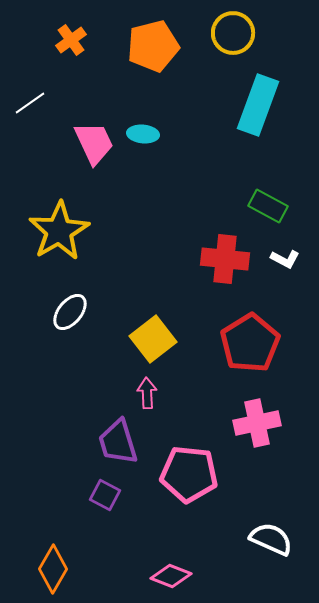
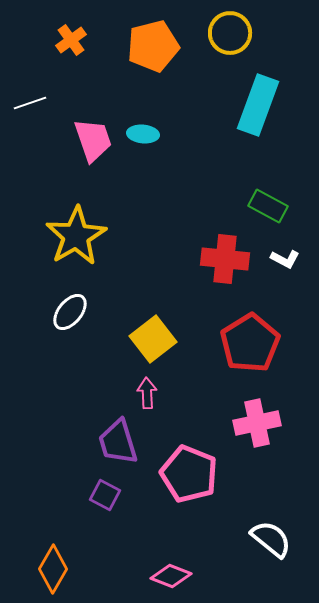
yellow circle: moved 3 px left
white line: rotated 16 degrees clockwise
pink trapezoid: moved 1 px left, 3 px up; rotated 6 degrees clockwise
yellow star: moved 17 px right, 5 px down
pink pentagon: rotated 16 degrees clockwise
white semicircle: rotated 15 degrees clockwise
